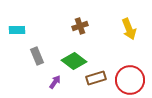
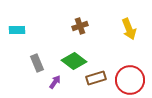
gray rectangle: moved 7 px down
